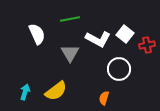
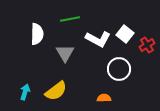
white semicircle: rotated 25 degrees clockwise
red cross: rotated 21 degrees counterclockwise
gray triangle: moved 5 px left
orange semicircle: rotated 72 degrees clockwise
